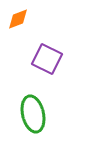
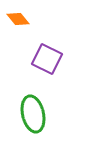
orange diamond: rotated 70 degrees clockwise
